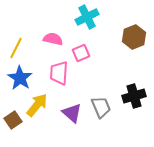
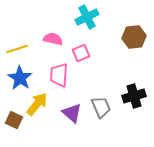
brown hexagon: rotated 15 degrees clockwise
yellow line: moved 1 px right, 1 px down; rotated 45 degrees clockwise
pink trapezoid: moved 2 px down
yellow arrow: moved 1 px up
brown square: moved 1 px right; rotated 30 degrees counterclockwise
